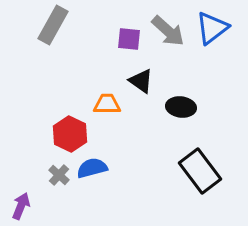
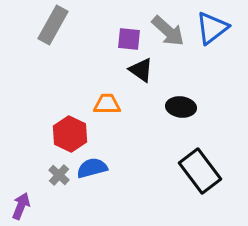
black triangle: moved 11 px up
